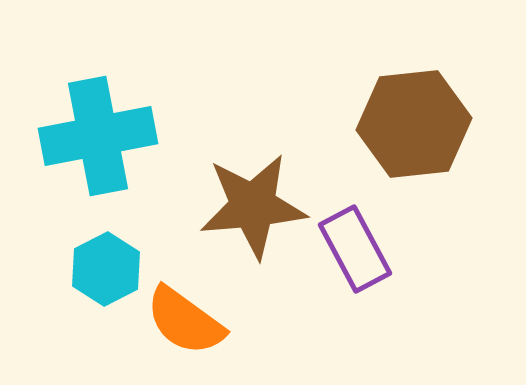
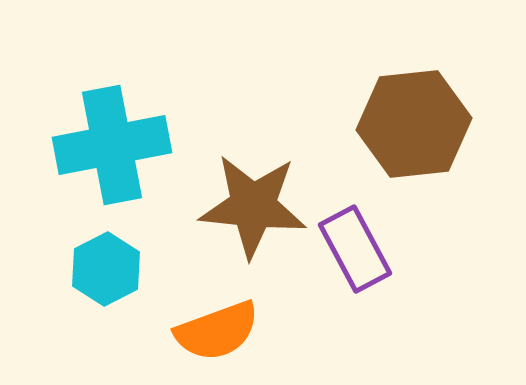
cyan cross: moved 14 px right, 9 px down
brown star: rotated 11 degrees clockwise
orange semicircle: moved 32 px right, 10 px down; rotated 56 degrees counterclockwise
